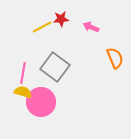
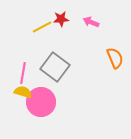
pink arrow: moved 5 px up
